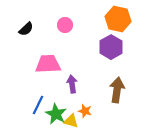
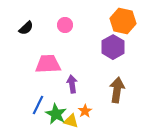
orange hexagon: moved 5 px right, 2 px down
black semicircle: moved 1 px up
purple hexagon: moved 2 px right
orange star: rotated 24 degrees clockwise
